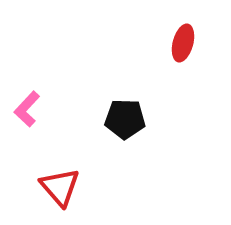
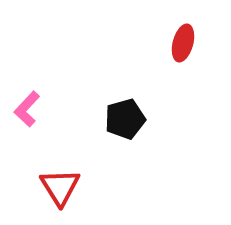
black pentagon: rotated 18 degrees counterclockwise
red triangle: rotated 9 degrees clockwise
